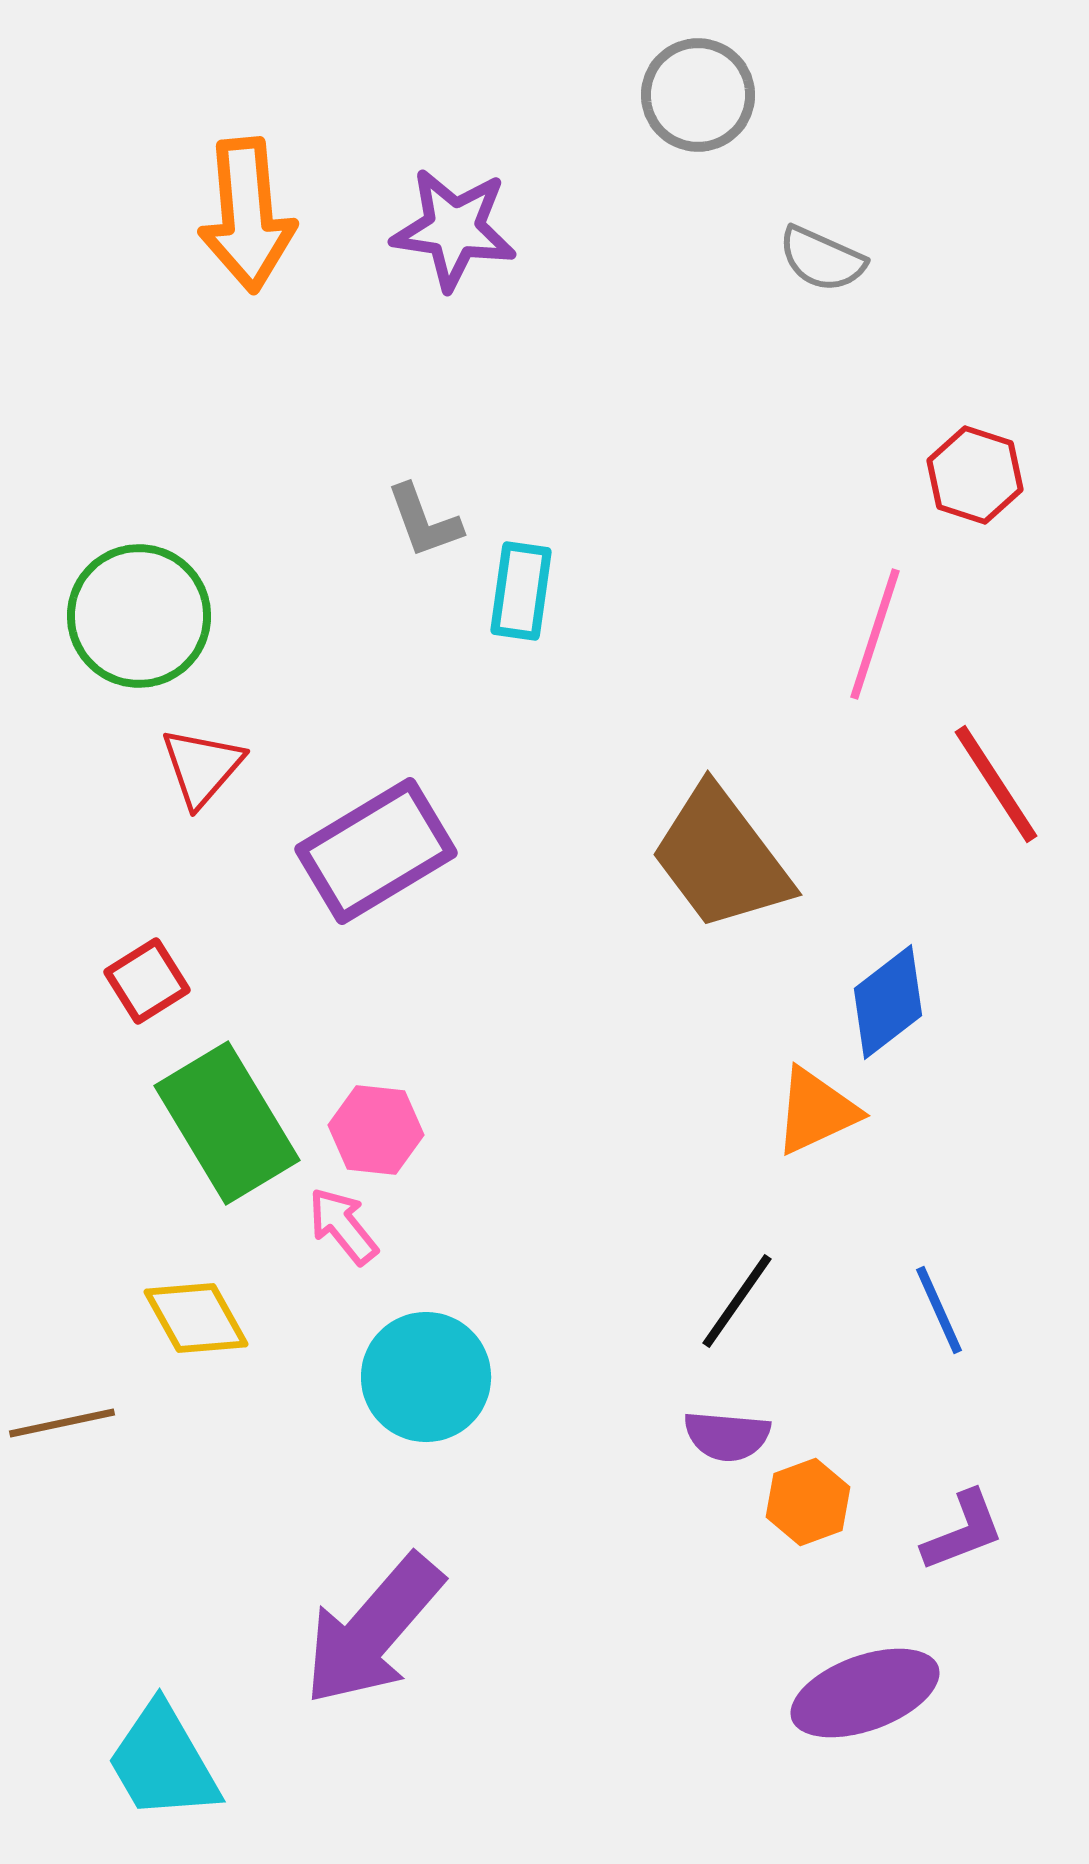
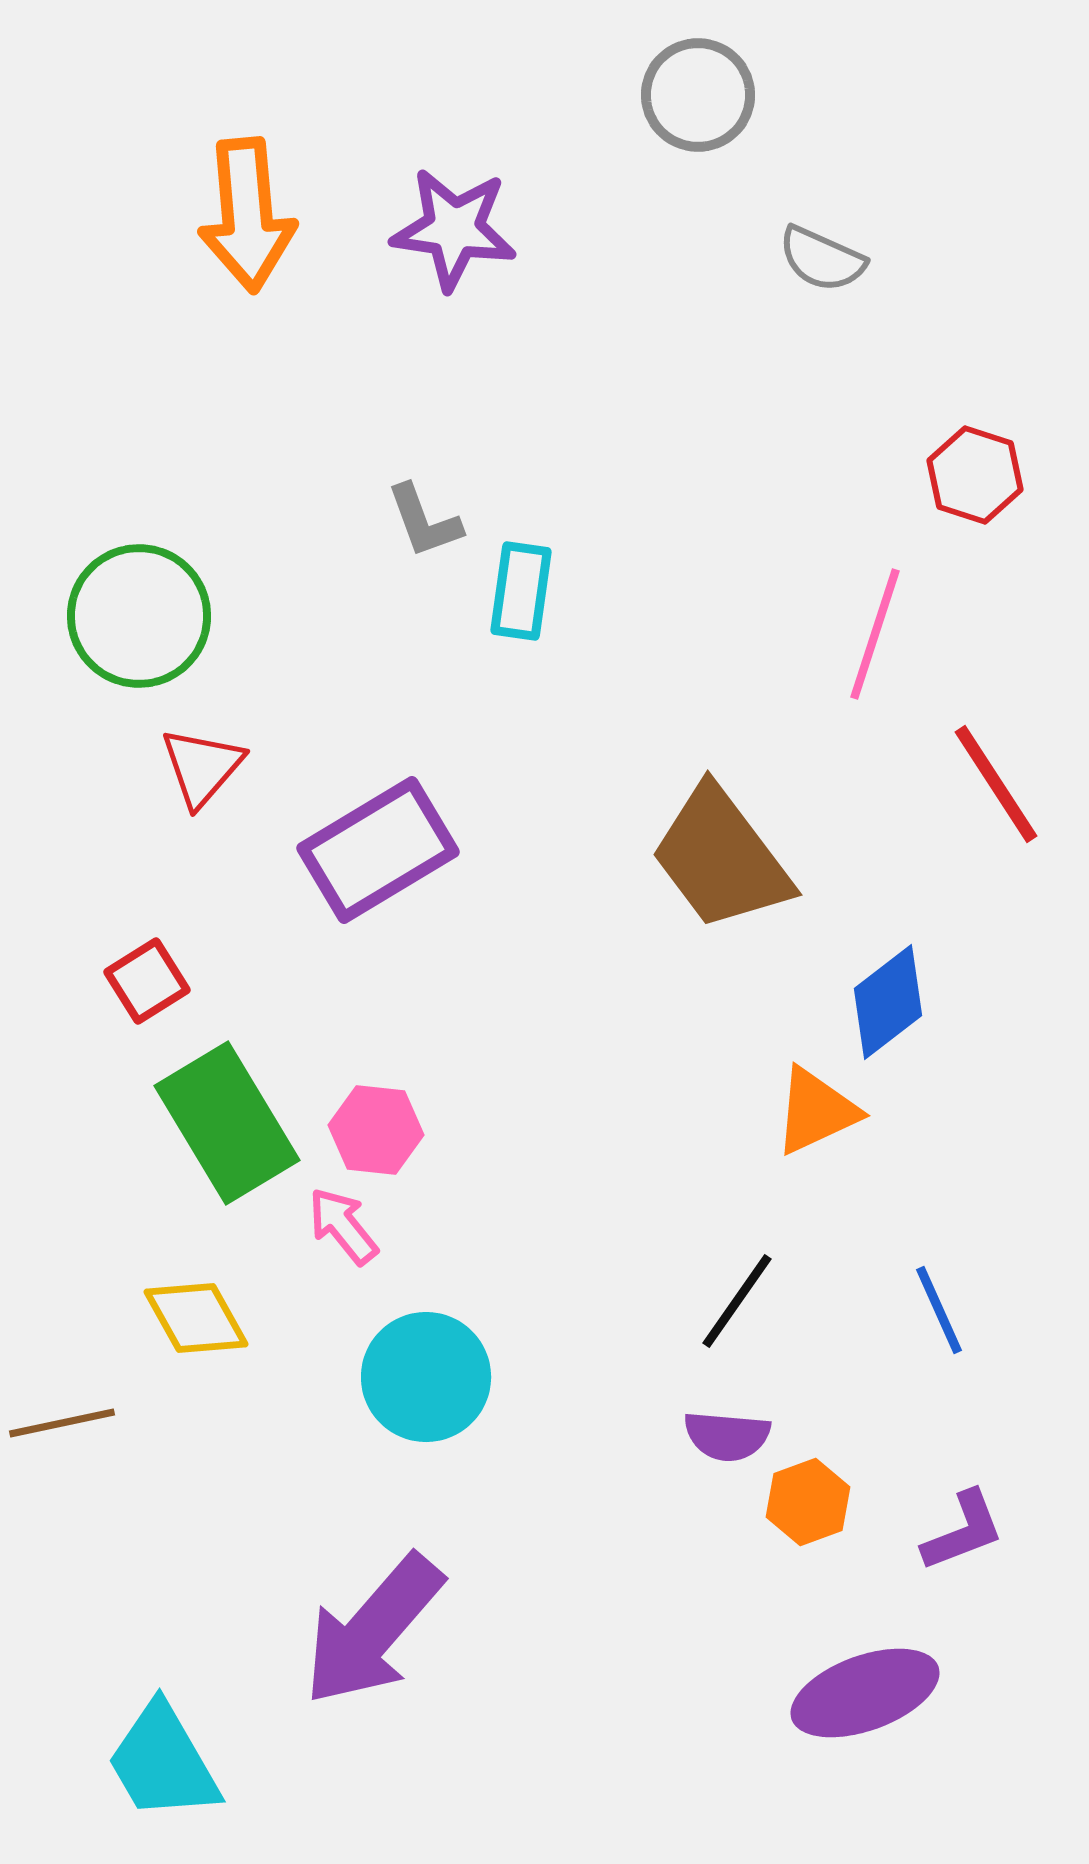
purple rectangle: moved 2 px right, 1 px up
